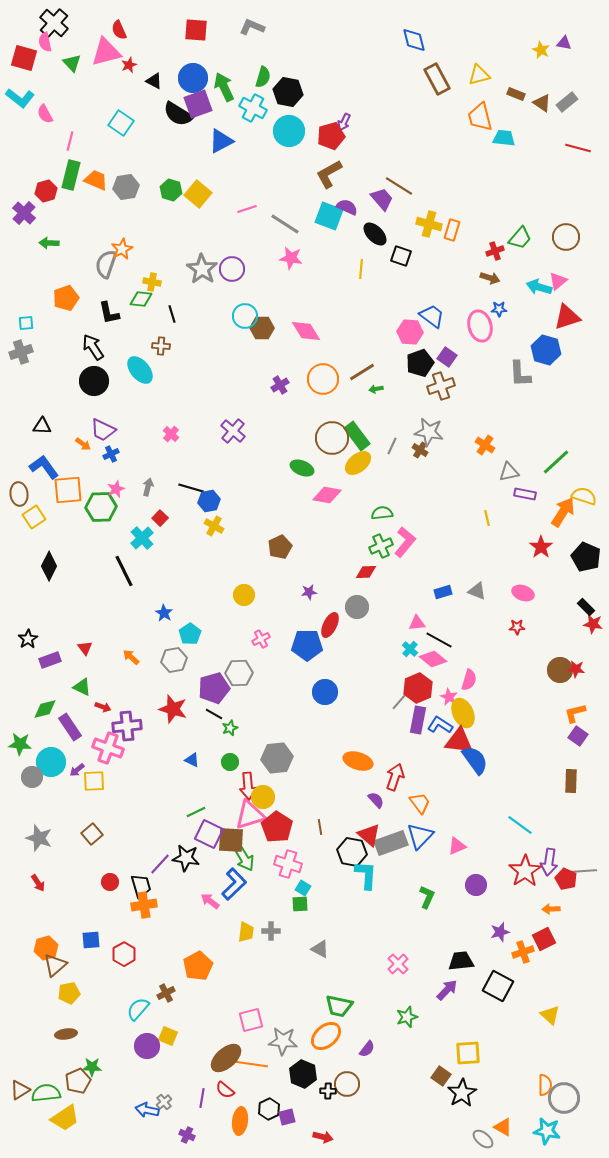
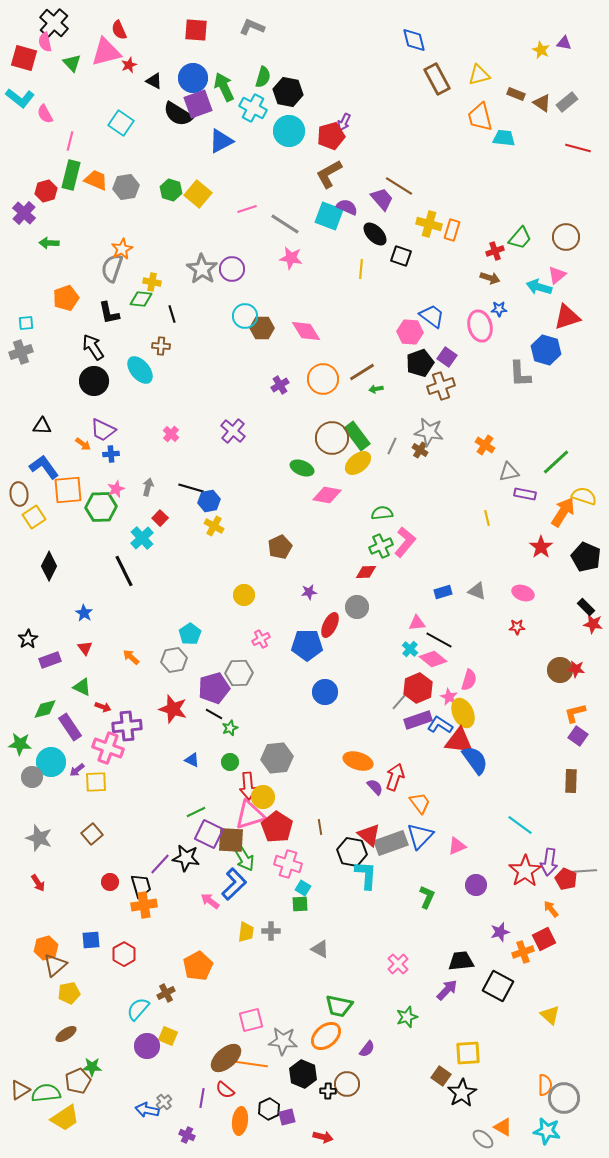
gray semicircle at (106, 264): moved 6 px right, 4 px down
pink triangle at (558, 281): moved 1 px left, 6 px up
blue cross at (111, 454): rotated 21 degrees clockwise
blue star at (164, 613): moved 80 px left
purple rectangle at (418, 720): rotated 60 degrees clockwise
yellow square at (94, 781): moved 2 px right, 1 px down
purple semicircle at (376, 800): moved 1 px left, 13 px up
orange arrow at (551, 909): rotated 54 degrees clockwise
brown ellipse at (66, 1034): rotated 25 degrees counterclockwise
